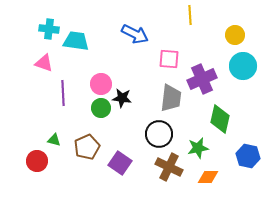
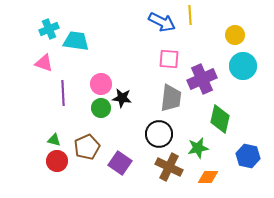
cyan cross: rotated 30 degrees counterclockwise
blue arrow: moved 27 px right, 12 px up
red circle: moved 20 px right
